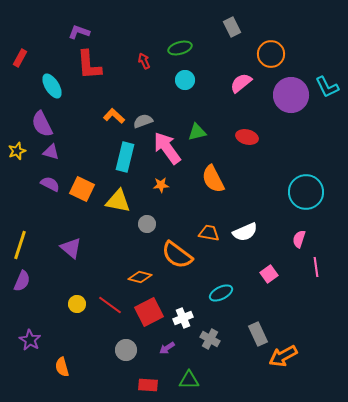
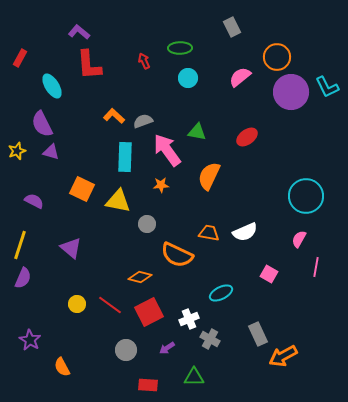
purple L-shape at (79, 32): rotated 20 degrees clockwise
green ellipse at (180, 48): rotated 15 degrees clockwise
orange circle at (271, 54): moved 6 px right, 3 px down
cyan circle at (185, 80): moved 3 px right, 2 px up
pink semicircle at (241, 83): moved 1 px left, 6 px up
purple circle at (291, 95): moved 3 px up
green triangle at (197, 132): rotated 24 degrees clockwise
red ellipse at (247, 137): rotated 50 degrees counterclockwise
pink arrow at (167, 148): moved 2 px down
cyan rectangle at (125, 157): rotated 12 degrees counterclockwise
orange semicircle at (213, 179): moved 4 px left, 3 px up; rotated 52 degrees clockwise
purple semicircle at (50, 184): moved 16 px left, 17 px down
cyan circle at (306, 192): moved 4 px down
pink semicircle at (299, 239): rotated 12 degrees clockwise
orange semicircle at (177, 255): rotated 12 degrees counterclockwise
pink line at (316, 267): rotated 18 degrees clockwise
pink square at (269, 274): rotated 24 degrees counterclockwise
purple semicircle at (22, 281): moved 1 px right, 3 px up
white cross at (183, 318): moved 6 px right, 1 px down
orange semicircle at (62, 367): rotated 12 degrees counterclockwise
green triangle at (189, 380): moved 5 px right, 3 px up
